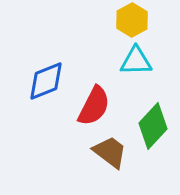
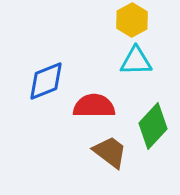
red semicircle: rotated 117 degrees counterclockwise
